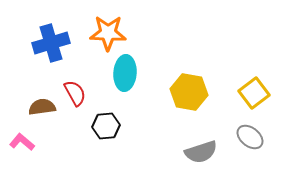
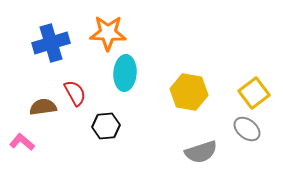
brown semicircle: moved 1 px right
gray ellipse: moved 3 px left, 8 px up
